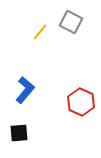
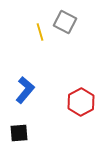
gray square: moved 6 px left
yellow line: rotated 54 degrees counterclockwise
red hexagon: rotated 8 degrees clockwise
